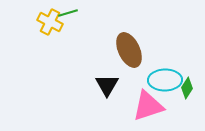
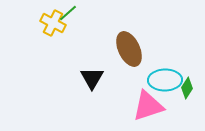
green line: rotated 24 degrees counterclockwise
yellow cross: moved 3 px right, 1 px down
brown ellipse: moved 1 px up
black triangle: moved 15 px left, 7 px up
